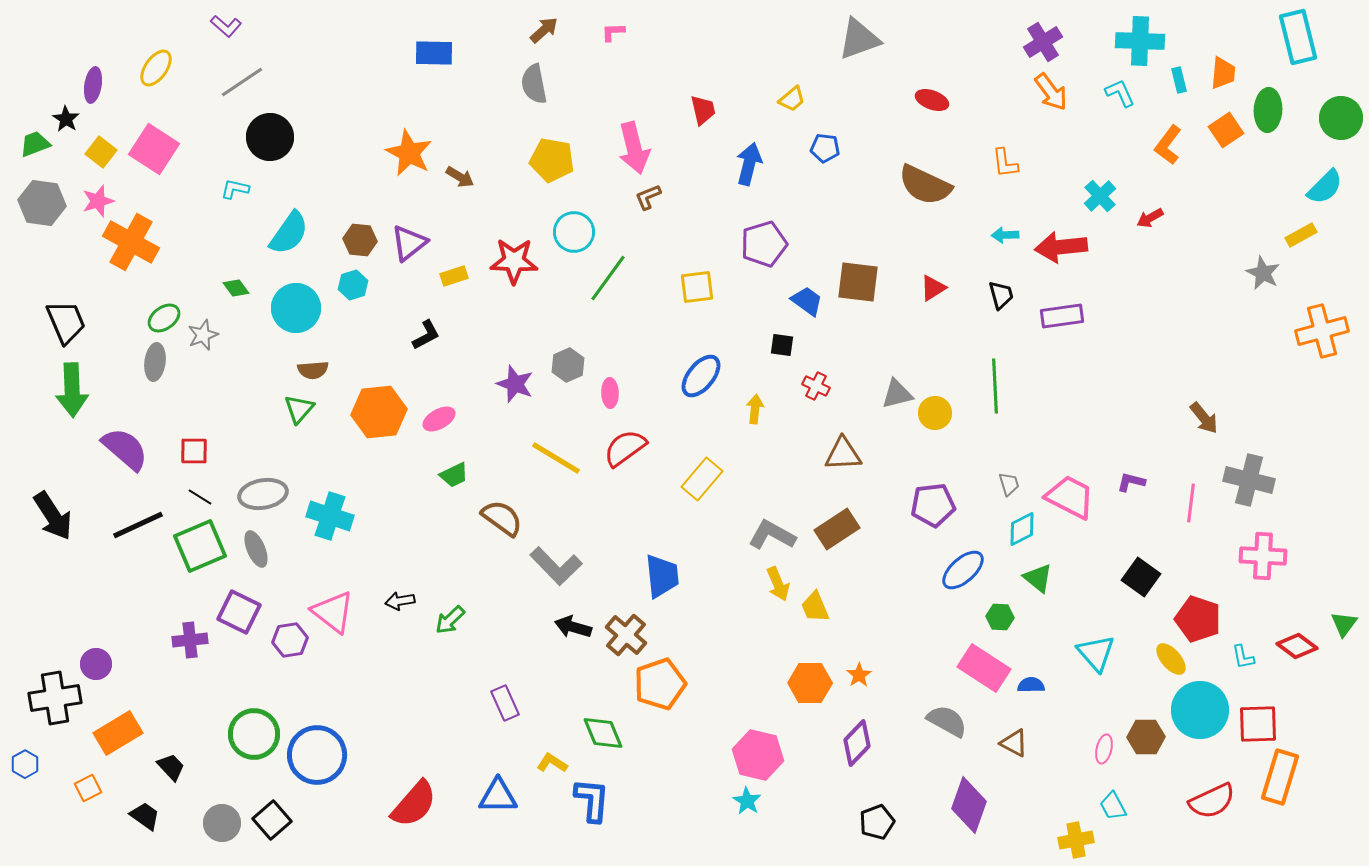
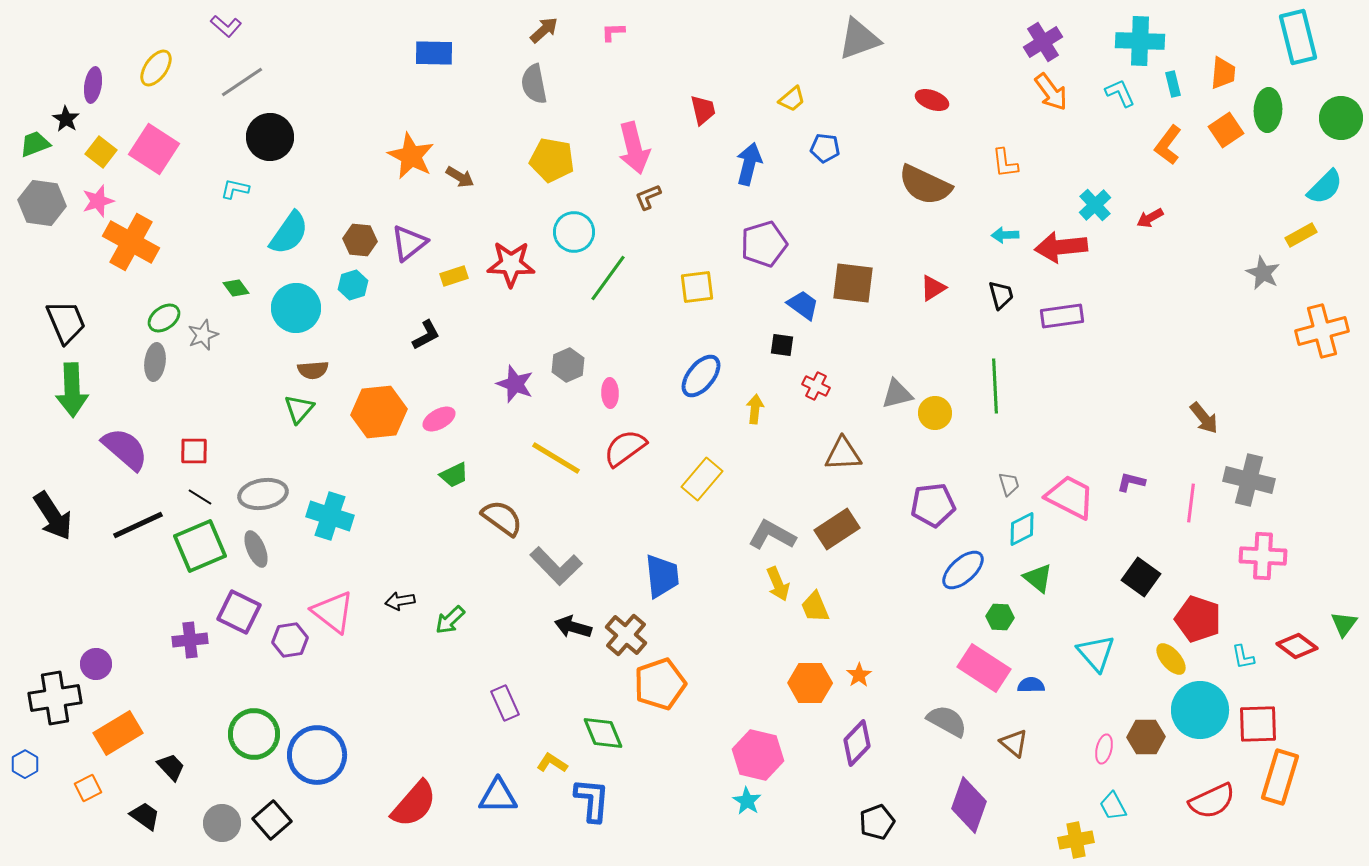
cyan rectangle at (1179, 80): moved 6 px left, 4 px down
orange star at (409, 153): moved 2 px right, 3 px down
cyan cross at (1100, 196): moved 5 px left, 9 px down
red star at (514, 261): moved 3 px left, 3 px down
brown square at (858, 282): moved 5 px left, 1 px down
blue trapezoid at (807, 301): moved 4 px left, 4 px down
brown triangle at (1014, 743): rotated 12 degrees clockwise
